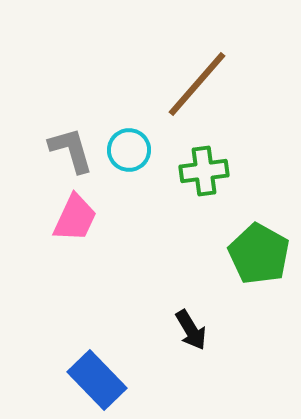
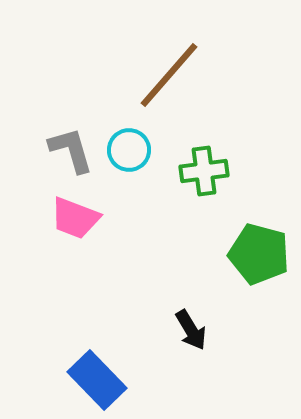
brown line: moved 28 px left, 9 px up
pink trapezoid: rotated 86 degrees clockwise
green pentagon: rotated 14 degrees counterclockwise
